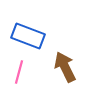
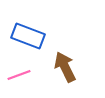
pink line: moved 3 px down; rotated 55 degrees clockwise
